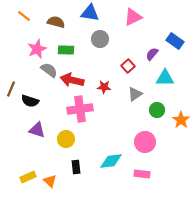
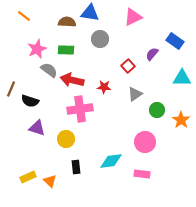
brown semicircle: moved 11 px right; rotated 12 degrees counterclockwise
cyan triangle: moved 17 px right
purple triangle: moved 2 px up
